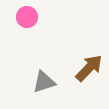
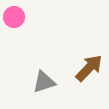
pink circle: moved 13 px left
